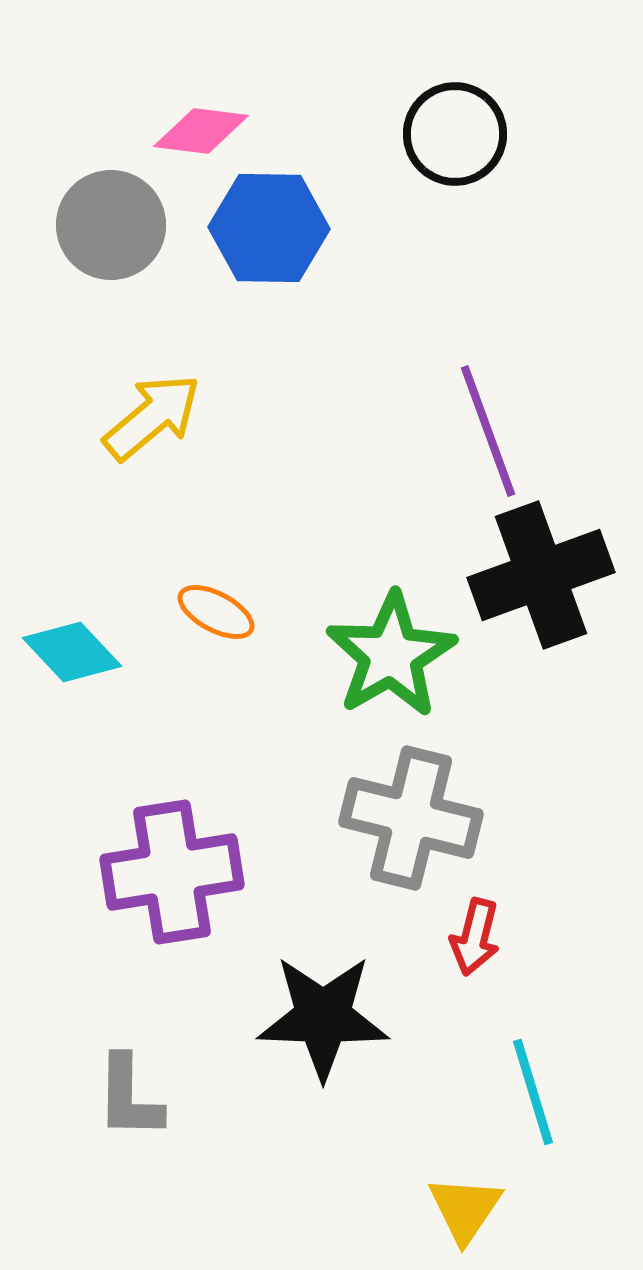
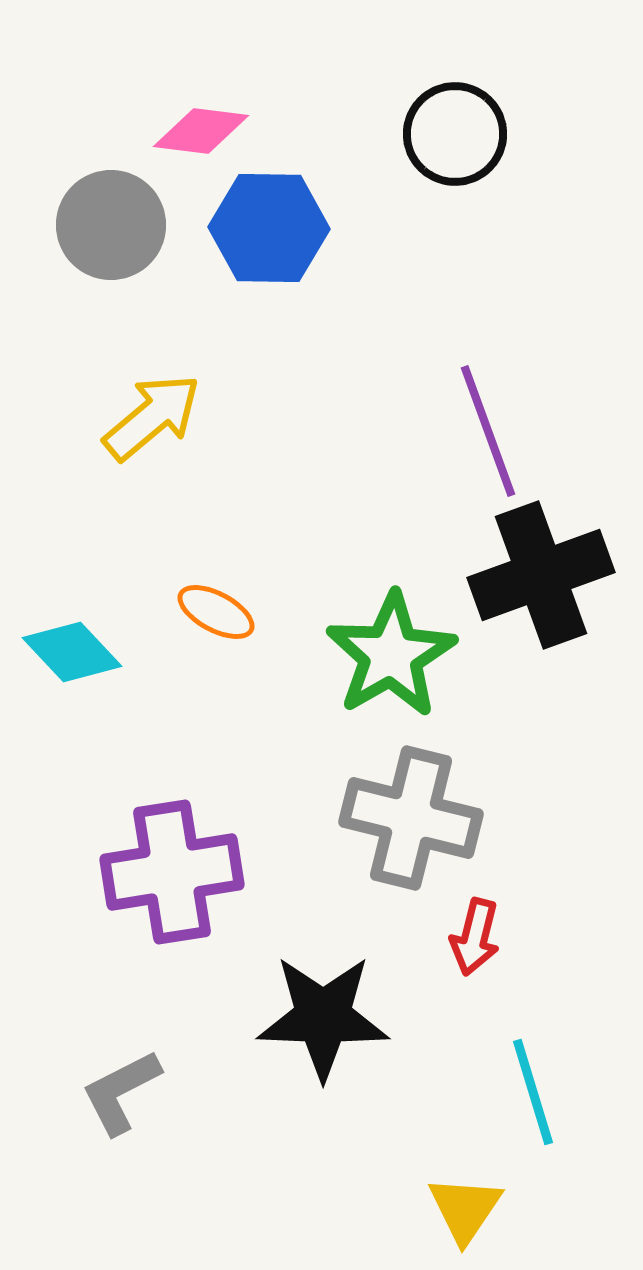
gray L-shape: moved 8 px left, 5 px up; rotated 62 degrees clockwise
